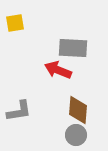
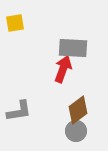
red arrow: moved 5 px right, 1 px up; rotated 88 degrees clockwise
brown diamond: rotated 48 degrees clockwise
gray circle: moved 4 px up
